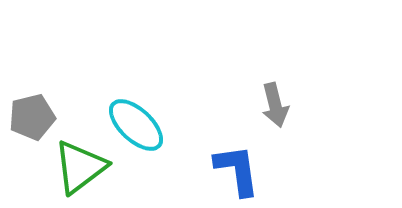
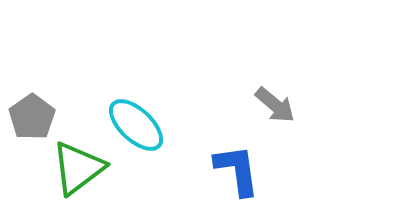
gray arrow: rotated 36 degrees counterclockwise
gray pentagon: rotated 21 degrees counterclockwise
green triangle: moved 2 px left, 1 px down
